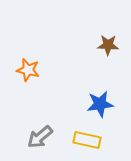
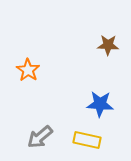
orange star: rotated 20 degrees clockwise
blue star: rotated 12 degrees clockwise
